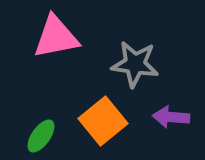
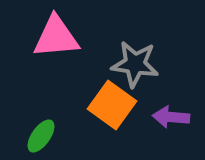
pink triangle: rotated 6 degrees clockwise
orange square: moved 9 px right, 16 px up; rotated 15 degrees counterclockwise
